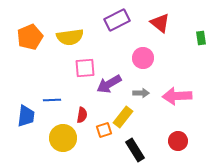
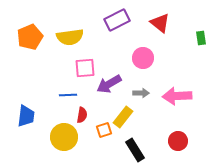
blue line: moved 16 px right, 5 px up
yellow circle: moved 1 px right, 1 px up
